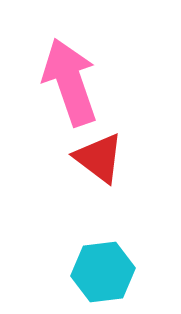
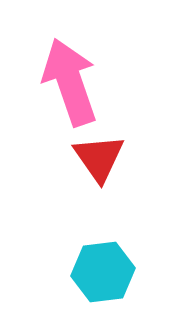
red triangle: rotated 18 degrees clockwise
